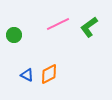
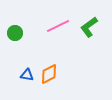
pink line: moved 2 px down
green circle: moved 1 px right, 2 px up
blue triangle: rotated 16 degrees counterclockwise
